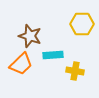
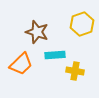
yellow hexagon: rotated 20 degrees counterclockwise
brown star: moved 7 px right, 4 px up
cyan rectangle: moved 2 px right
